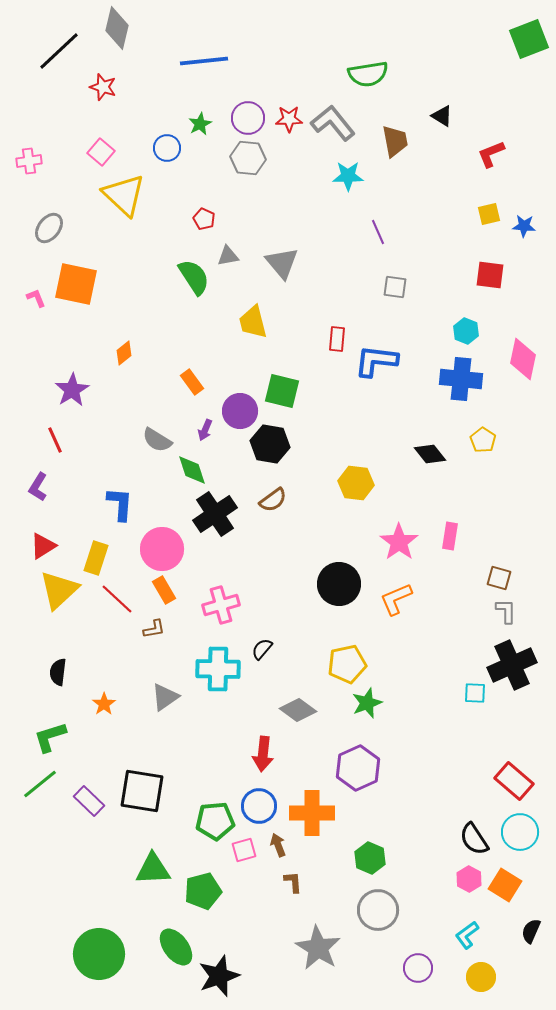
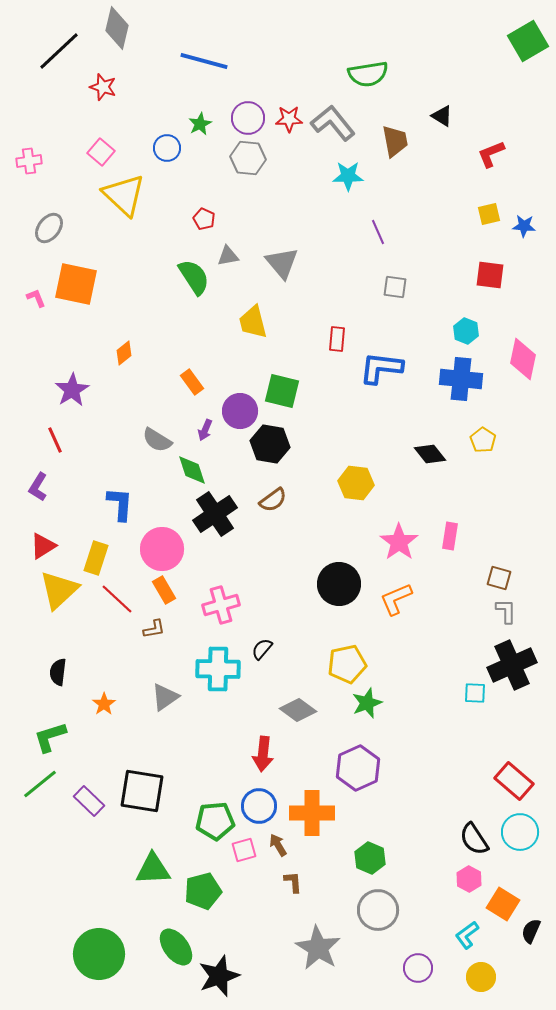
green square at (529, 39): moved 1 px left, 2 px down; rotated 9 degrees counterclockwise
blue line at (204, 61): rotated 21 degrees clockwise
blue L-shape at (376, 361): moved 5 px right, 7 px down
brown arrow at (278, 845): rotated 10 degrees counterclockwise
orange square at (505, 885): moved 2 px left, 19 px down
